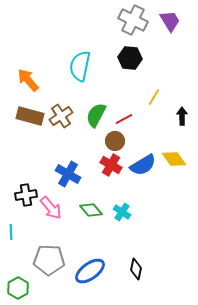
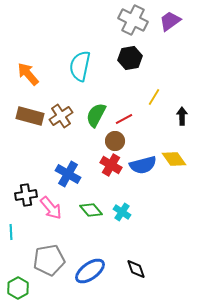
purple trapezoid: rotated 95 degrees counterclockwise
black hexagon: rotated 15 degrees counterclockwise
orange arrow: moved 6 px up
blue semicircle: rotated 16 degrees clockwise
gray pentagon: rotated 12 degrees counterclockwise
black diamond: rotated 30 degrees counterclockwise
